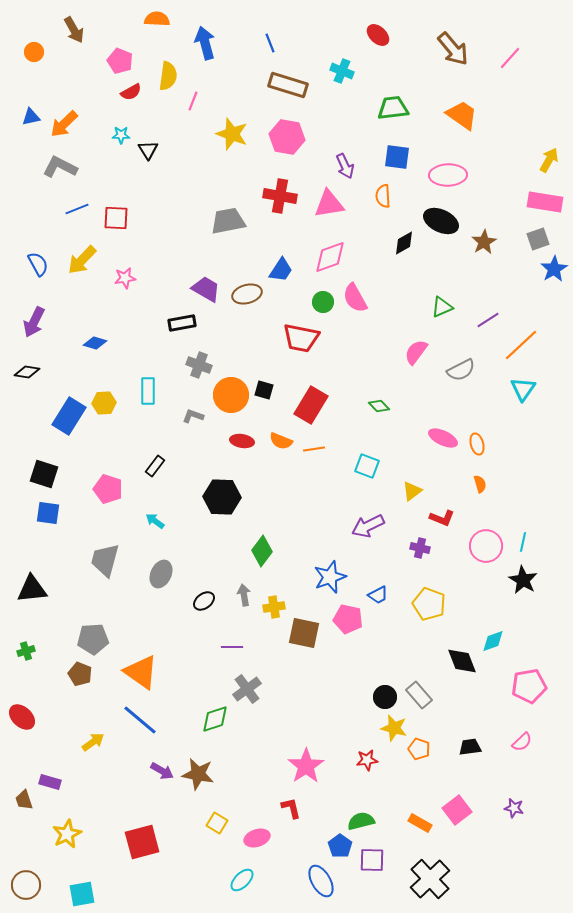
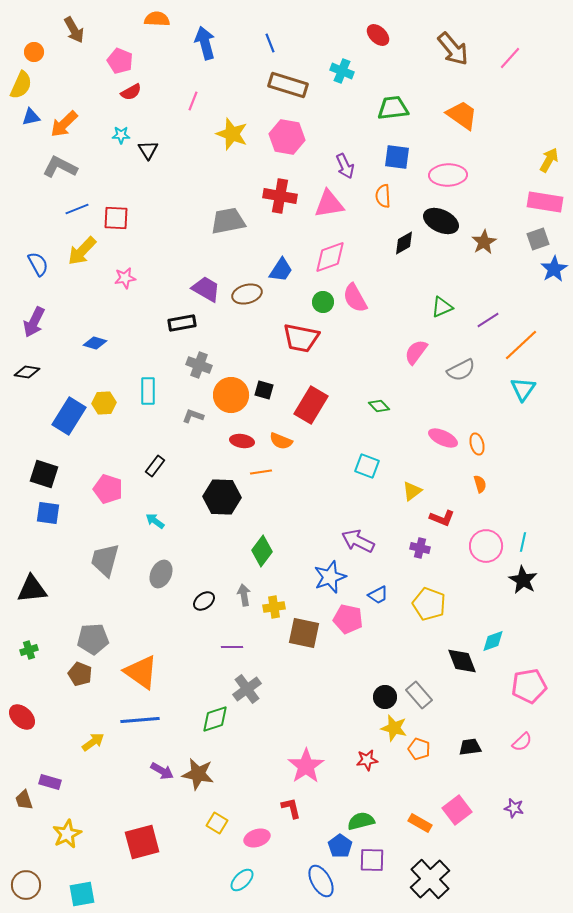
yellow semicircle at (168, 76): moved 147 px left, 9 px down; rotated 16 degrees clockwise
yellow arrow at (82, 260): moved 9 px up
orange line at (314, 449): moved 53 px left, 23 px down
purple arrow at (368, 526): moved 10 px left, 15 px down; rotated 52 degrees clockwise
green cross at (26, 651): moved 3 px right, 1 px up
blue line at (140, 720): rotated 45 degrees counterclockwise
